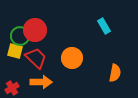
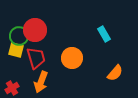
cyan rectangle: moved 8 px down
green circle: moved 1 px left
yellow square: moved 1 px right, 1 px up
red trapezoid: rotated 30 degrees clockwise
orange semicircle: rotated 30 degrees clockwise
orange arrow: rotated 110 degrees clockwise
